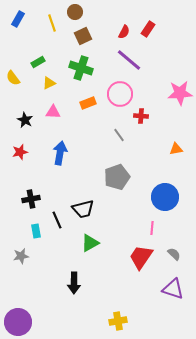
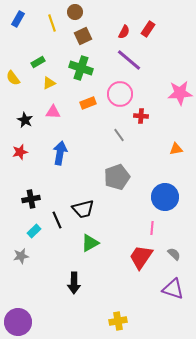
cyan rectangle: moved 2 px left; rotated 56 degrees clockwise
